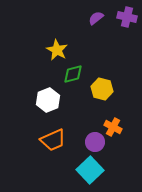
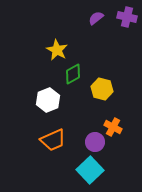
green diamond: rotated 15 degrees counterclockwise
